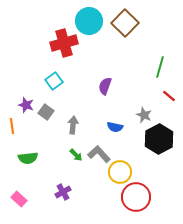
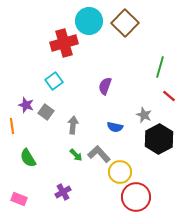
green semicircle: rotated 66 degrees clockwise
pink rectangle: rotated 21 degrees counterclockwise
